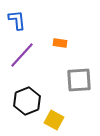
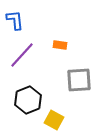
blue L-shape: moved 2 px left
orange rectangle: moved 2 px down
black hexagon: moved 1 px right, 1 px up
